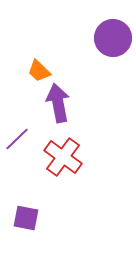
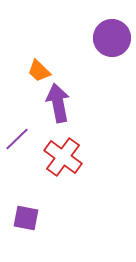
purple circle: moved 1 px left
